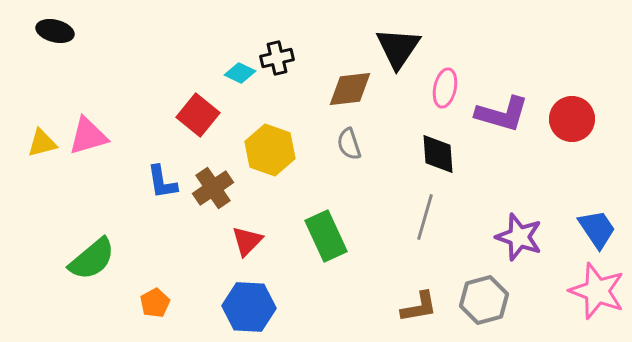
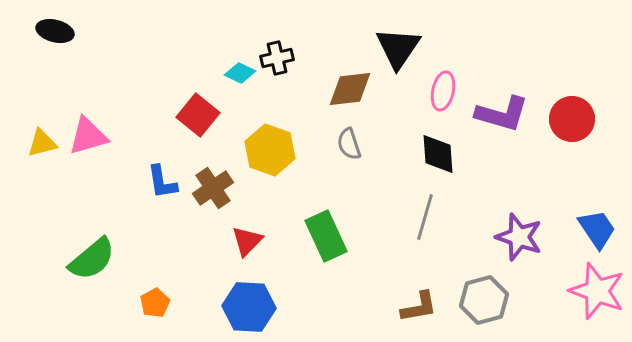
pink ellipse: moved 2 px left, 3 px down
